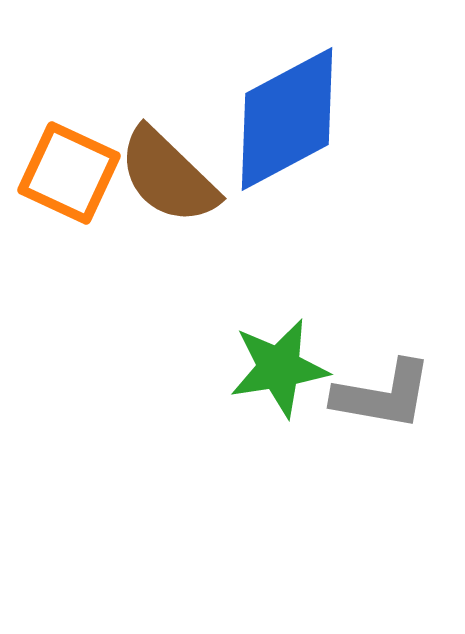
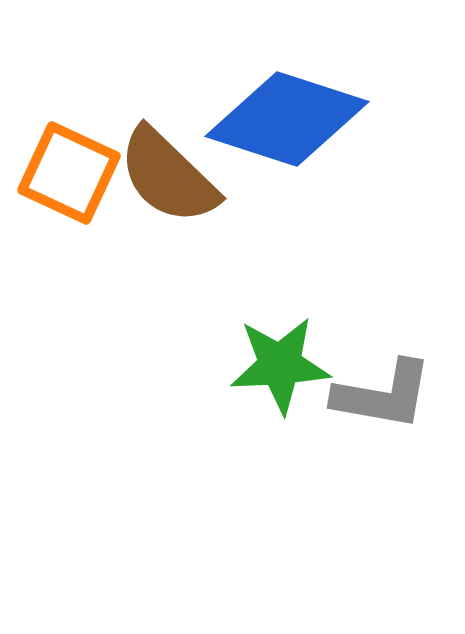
blue diamond: rotated 46 degrees clockwise
green star: moved 1 px right, 3 px up; rotated 6 degrees clockwise
